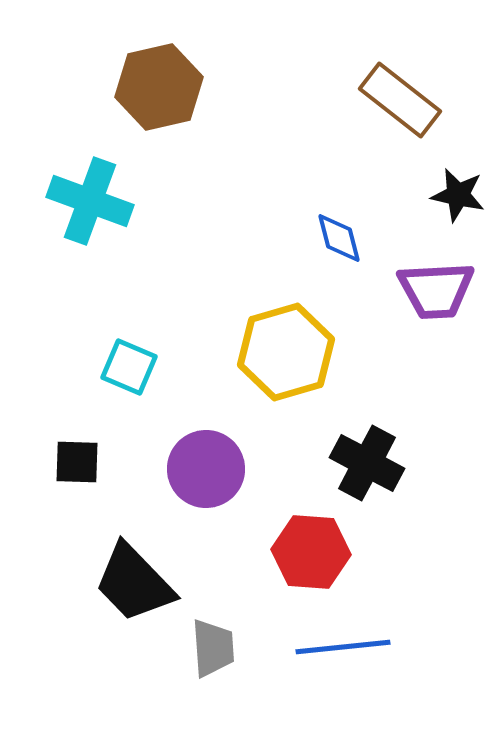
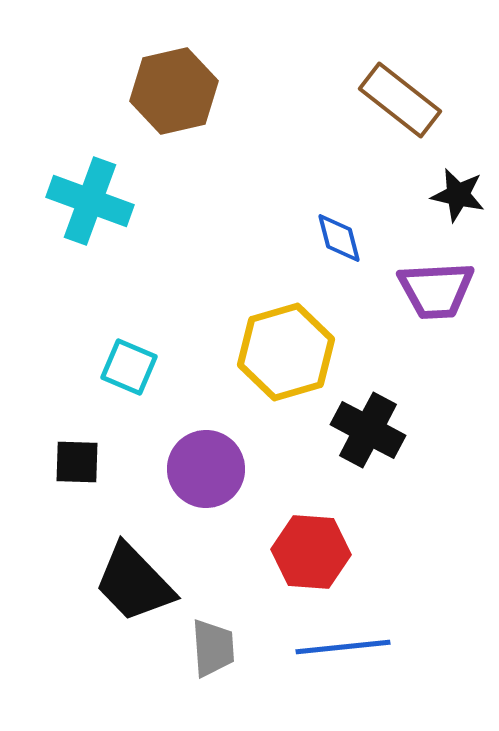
brown hexagon: moved 15 px right, 4 px down
black cross: moved 1 px right, 33 px up
